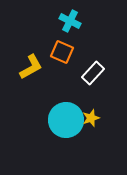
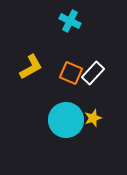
orange square: moved 9 px right, 21 px down
yellow star: moved 2 px right
